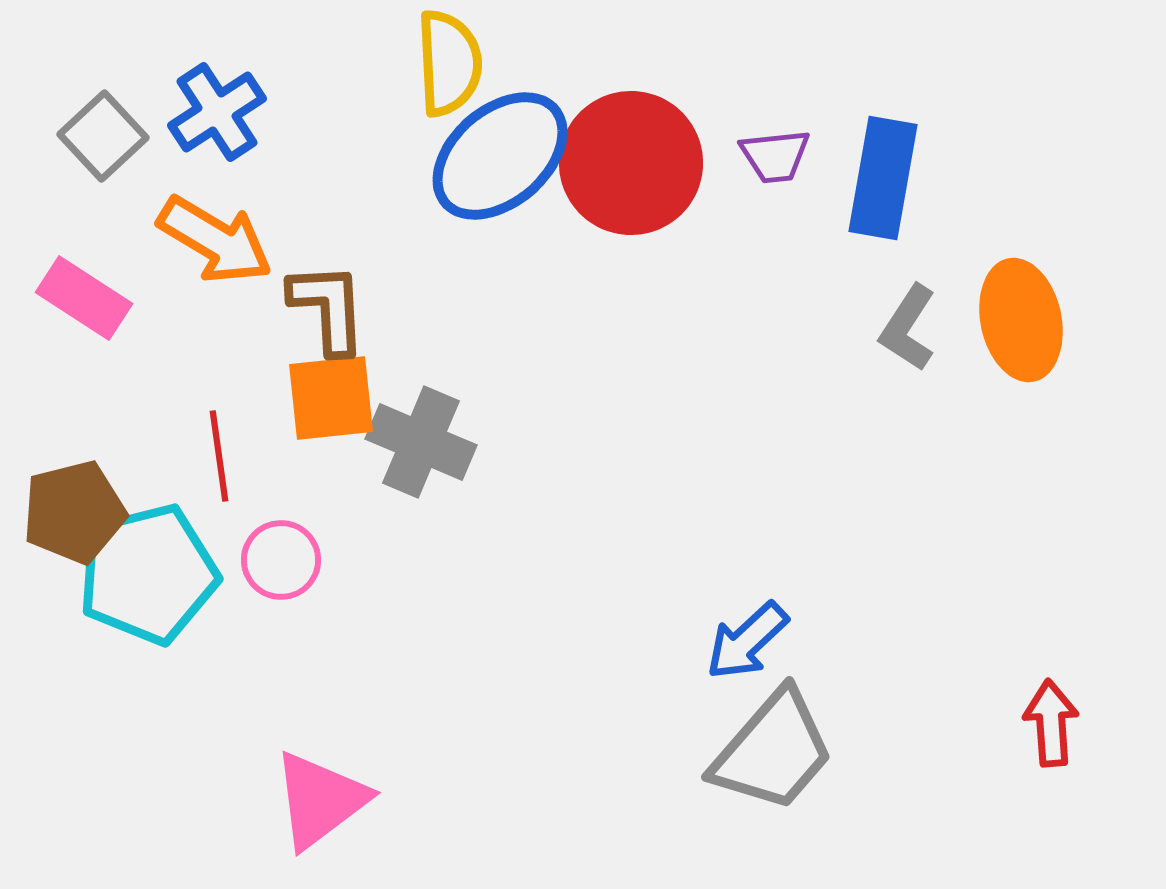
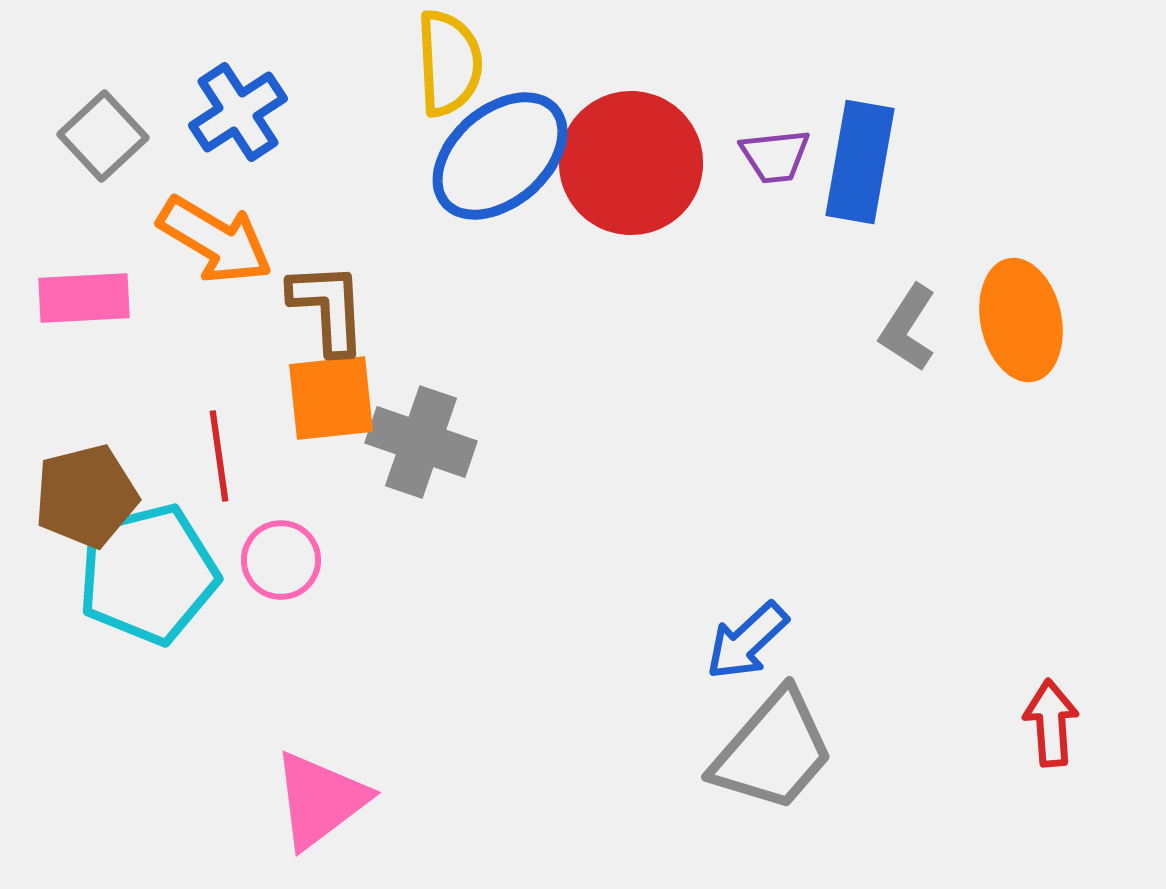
blue cross: moved 21 px right
blue rectangle: moved 23 px left, 16 px up
pink rectangle: rotated 36 degrees counterclockwise
gray cross: rotated 4 degrees counterclockwise
brown pentagon: moved 12 px right, 16 px up
